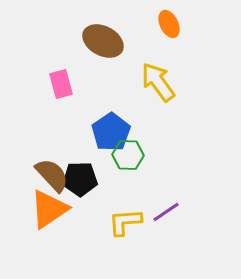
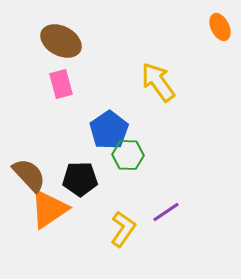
orange ellipse: moved 51 px right, 3 px down
brown ellipse: moved 42 px left
blue pentagon: moved 2 px left, 2 px up
brown semicircle: moved 23 px left
yellow L-shape: moved 2 px left, 7 px down; rotated 129 degrees clockwise
